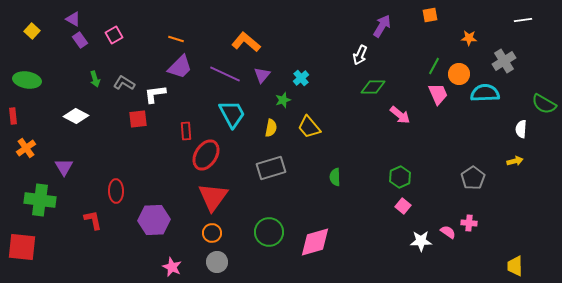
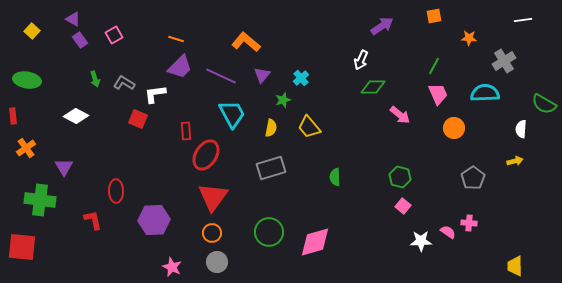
orange square at (430, 15): moved 4 px right, 1 px down
purple arrow at (382, 26): rotated 25 degrees clockwise
white arrow at (360, 55): moved 1 px right, 5 px down
purple line at (225, 74): moved 4 px left, 2 px down
orange circle at (459, 74): moved 5 px left, 54 px down
red square at (138, 119): rotated 30 degrees clockwise
green hexagon at (400, 177): rotated 20 degrees counterclockwise
